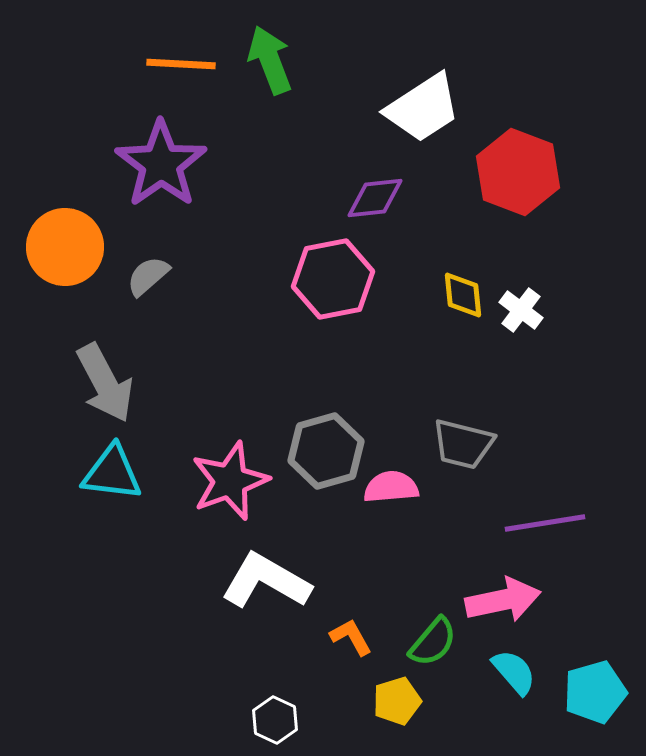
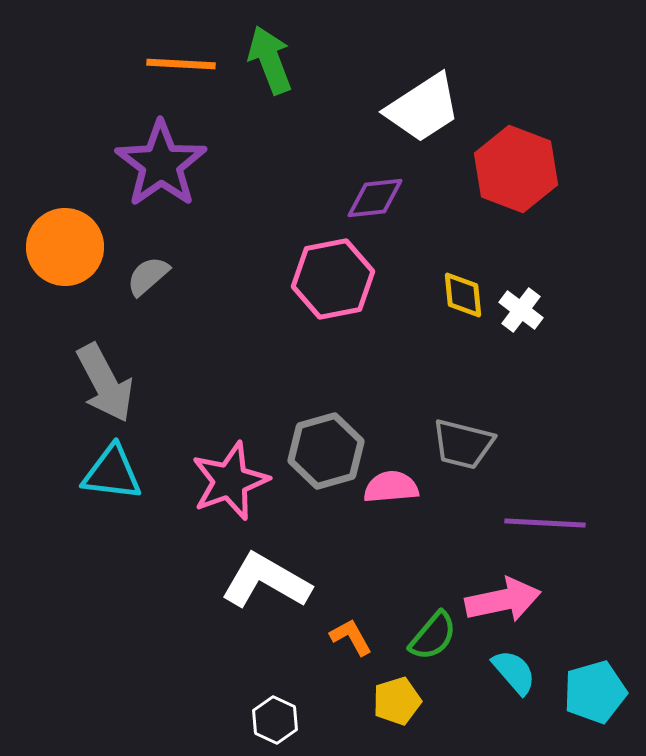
red hexagon: moved 2 px left, 3 px up
purple line: rotated 12 degrees clockwise
green semicircle: moved 6 px up
